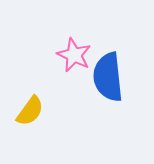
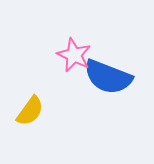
blue semicircle: rotated 63 degrees counterclockwise
